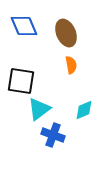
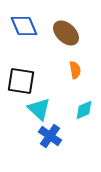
brown ellipse: rotated 24 degrees counterclockwise
orange semicircle: moved 4 px right, 5 px down
cyan triangle: rotated 40 degrees counterclockwise
blue cross: moved 3 px left, 1 px down; rotated 15 degrees clockwise
